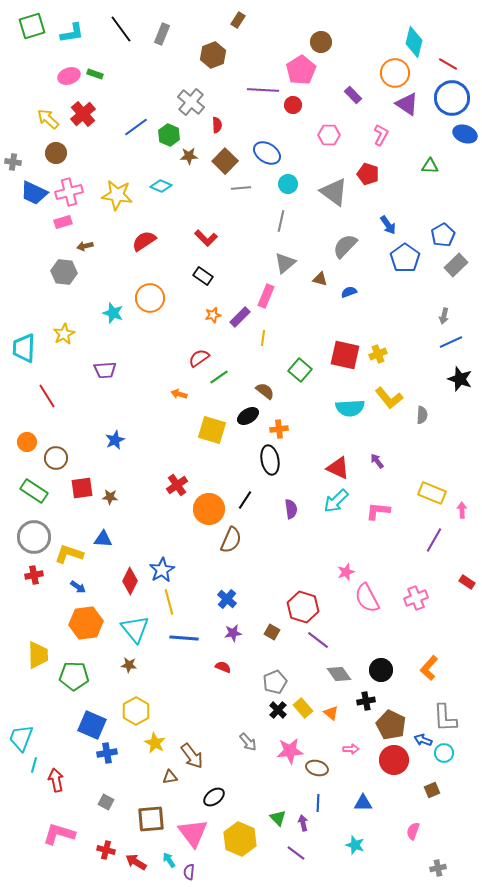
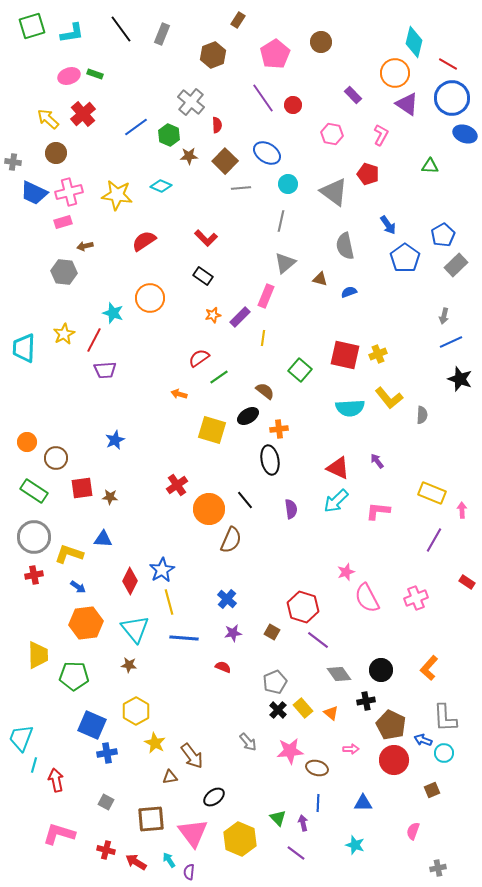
pink pentagon at (301, 70): moved 26 px left, 16 px up
purple line at (263, 90): moved 8 px down; rotated 52 degrees clockwise
pink hexagon at (329, 135): moved 3 px right, 1 px up; rotated 10 degrees clockwise
gray semicircle at (345, 246): rotated 56 degrees counterclockwise
red line at (47, 396): moved 47 px right, 56 px up; rotated 60 degrees clockwise
black line at (245, 500): rotated 72 degrees counterclockwise
